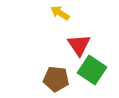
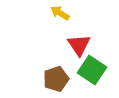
brown pentagon: rotated 25 degrees counterclockwise
